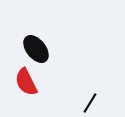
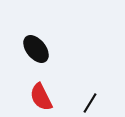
red semicircle: moved 15 px right, 15 px down
